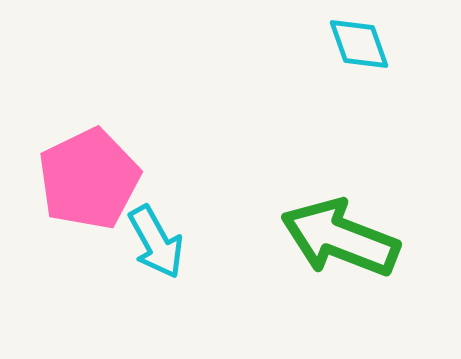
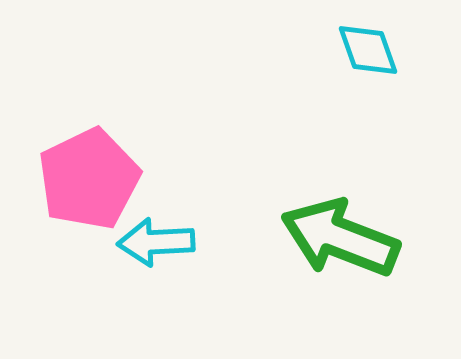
cyan diamond: moved 9 px right, 6 px down
cyan arrow: rotated 116 degrees clockwise
